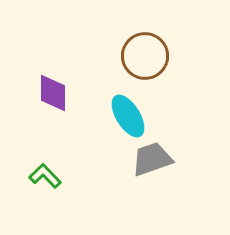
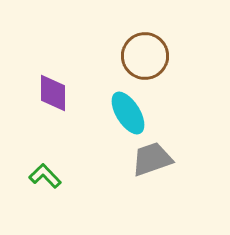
cyan ellipse: moved 3 px up
